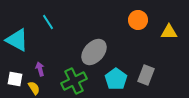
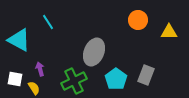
cyan triangle: moved 2 px right
gray ellipse: rotated 20 degrees counterclockwise
